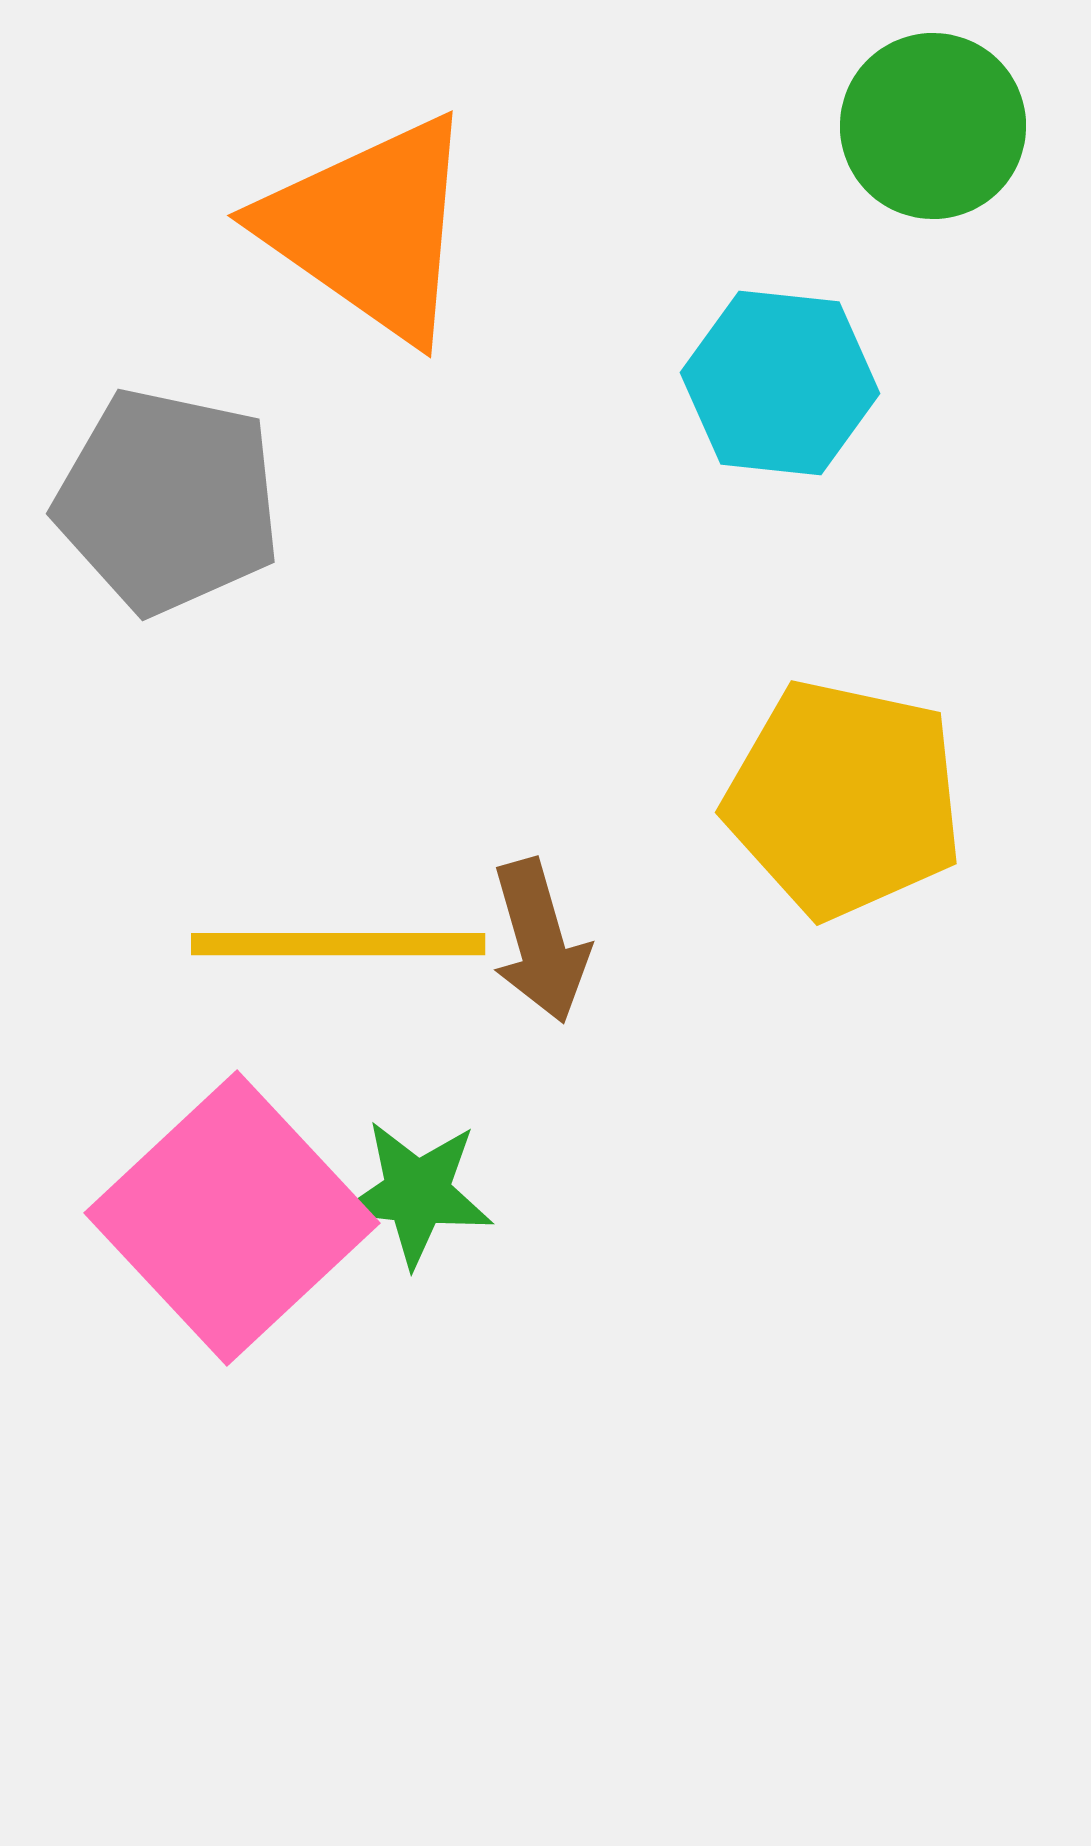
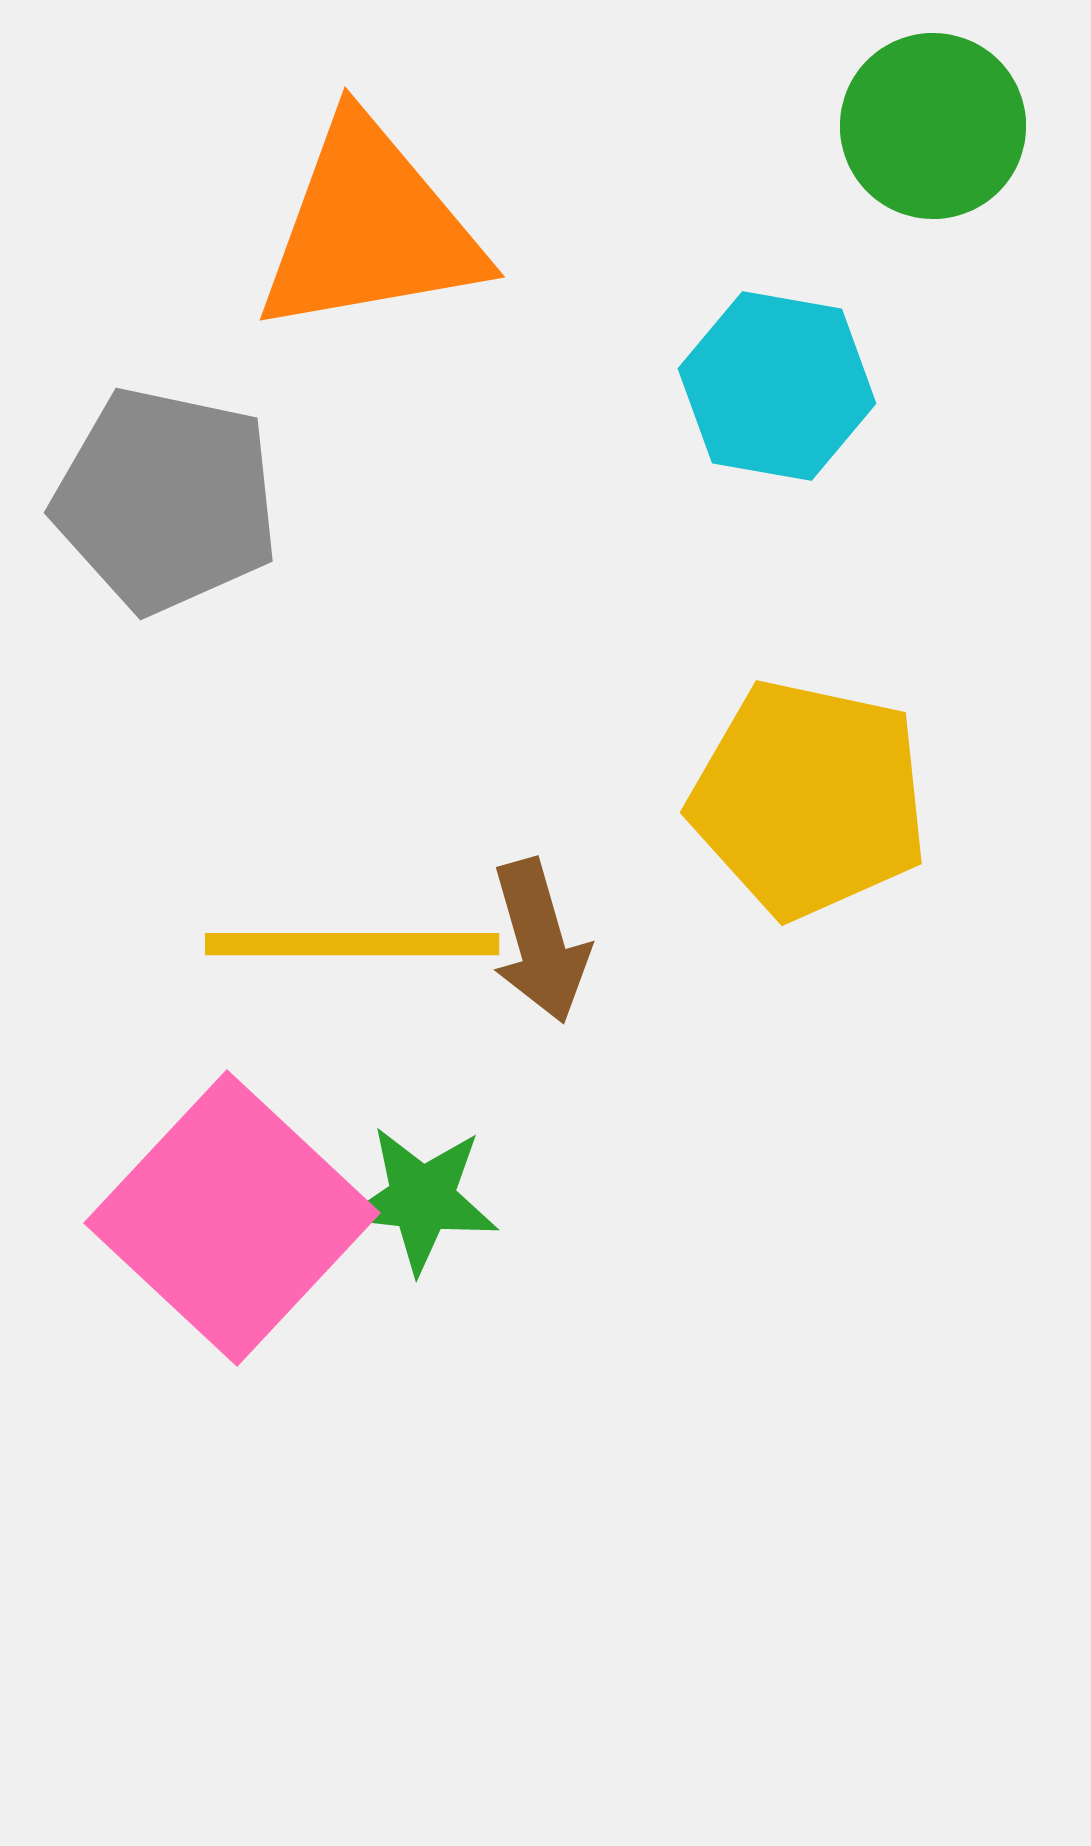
orange triangle: rotated 45 degrees counterclockwise
cyan hexagon: moved 3 px left, 3 px down; rotated 4 degrees clockwise
gray pentagon: moved 2 px left, 1 px up
yellow pentagon: moved 35 px left
yellow line: moved 14 px right
green star: moved 5 px right, 6 px down
pink square: rotated 4 degrees counterclockwise
